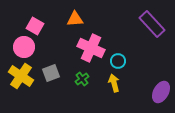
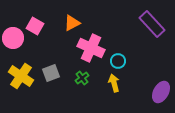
orange triangle: moved 3 px left, 4 px down; rotated 24 degrees counterclockwise
pink circle: moved 11 px left, 9 px up
green cross: moved 1 px up
